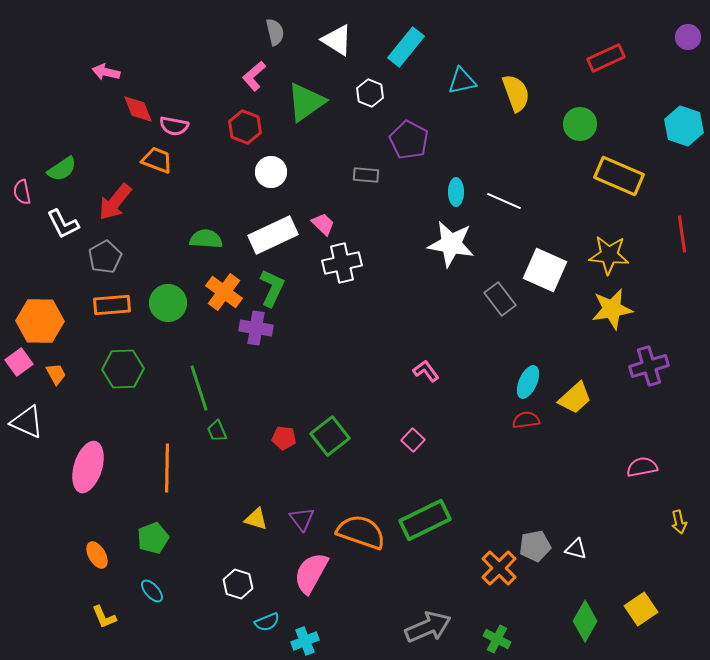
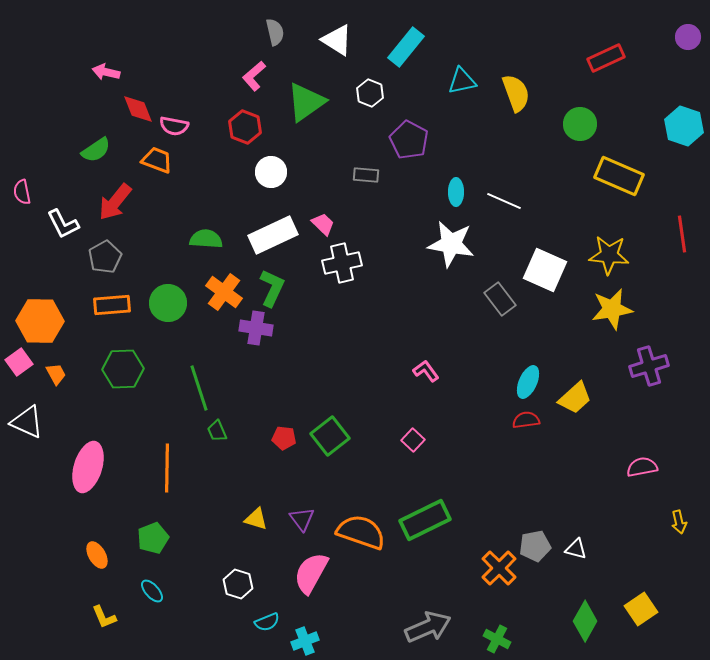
green semicircle at (62, 169): moved 34 px right, 19 px up
